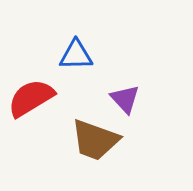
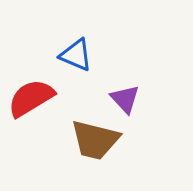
blue triangle: rotated 24 degrees clockwise
brown trapezoid: rotated 6 degrees counterclockwise
